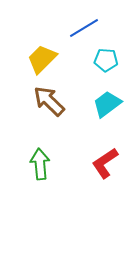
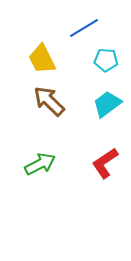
yellow trapezoid: rotated 72 degrees counterclockwise
green arrow: rotated 68 degrees clockwise
